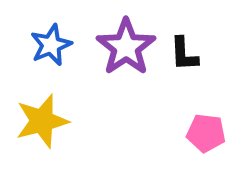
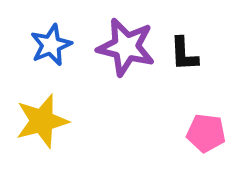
purple star: rotated 24 degrees counterclockwise
